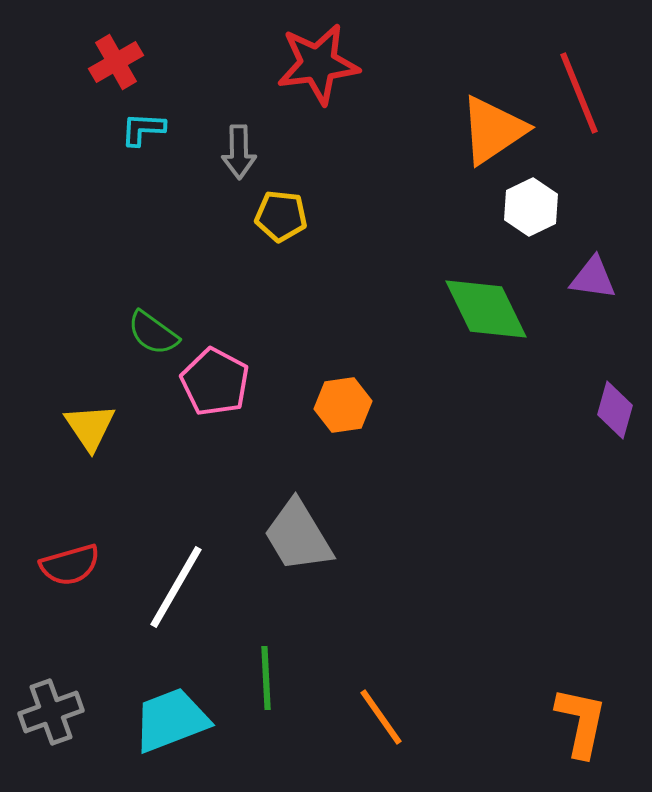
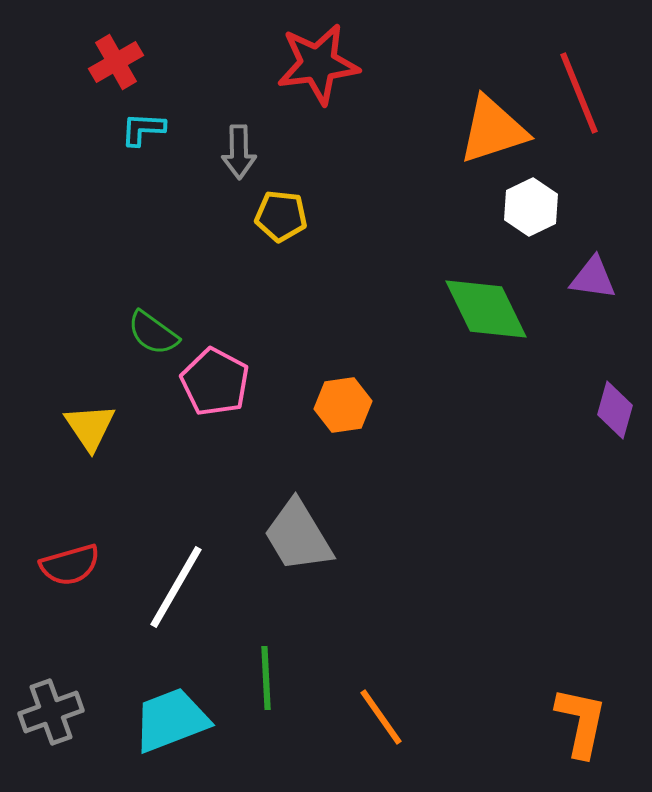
orange triangle: rotated 16 degrees clockwise
